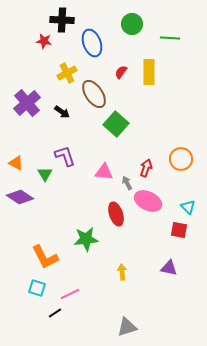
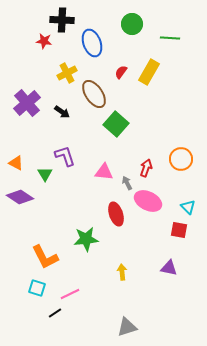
yellow rectangle: rotated 30 degrees clockwise
